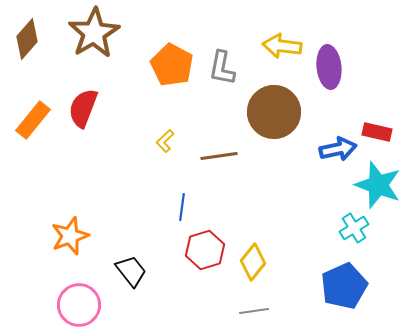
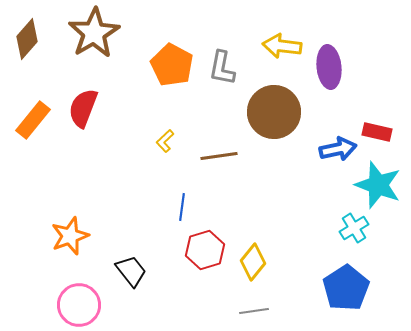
blue pentagon: moved 2 px right, 2 px down; rotated 9 degrees counterclockwise
